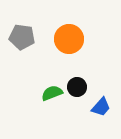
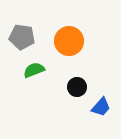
orange circle: moved 2 px down
green semicircle: moved 18 px left, 23 px up
